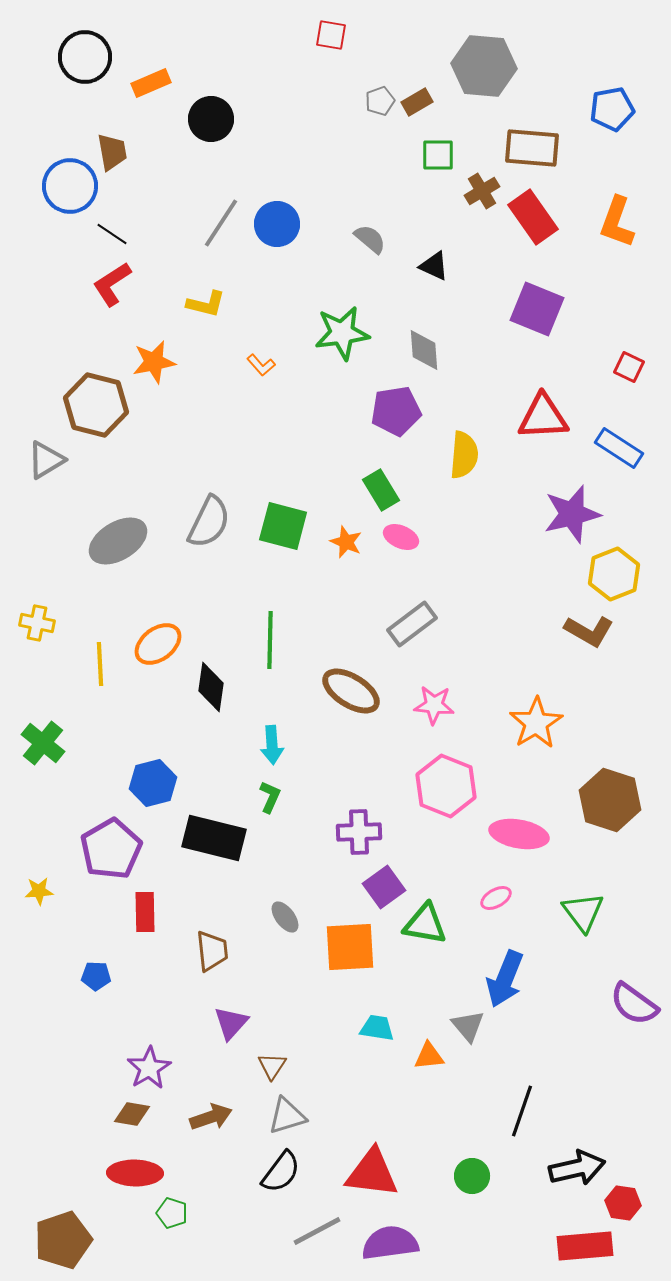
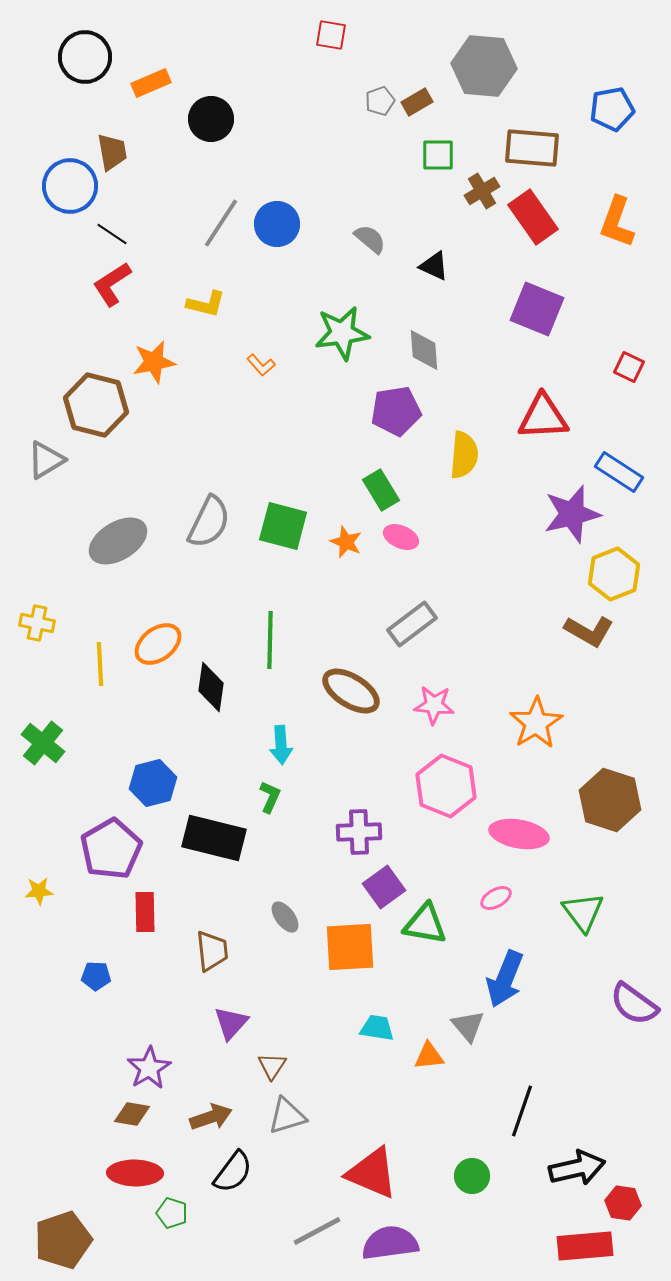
blue rectangle at (619, 448): moved 24 px down
cyan arrow at (272, 745): moved 9 px right
black semicircle at (281, 1172): moved 48 px left
red triangle at (372, 1173): rotated 16 degrees clockwise
